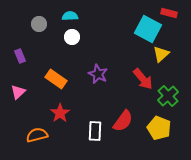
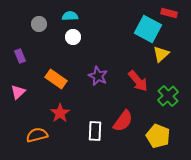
white circle: moved 1 px right
purple star: moved 2 px down
red arrow: moved 5 px left, 2 px down
yellow pentagon: moved 1 px left, 8 px down
